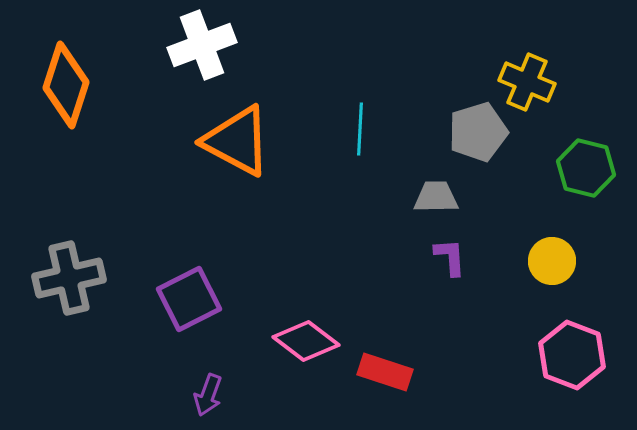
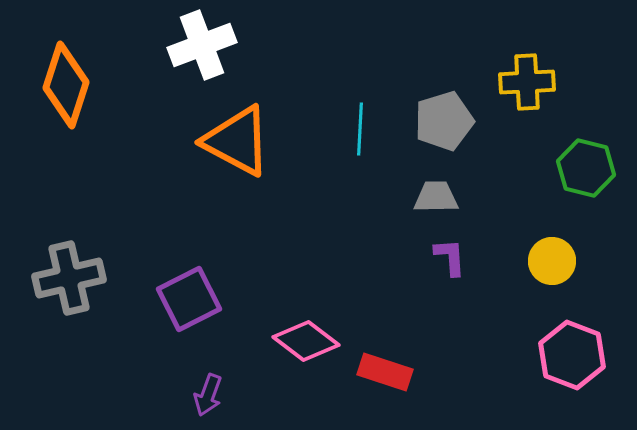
yellow cross: rotated 26 degrees counterclockwise
gray pentagon: moved 34 px left, 11 px up
